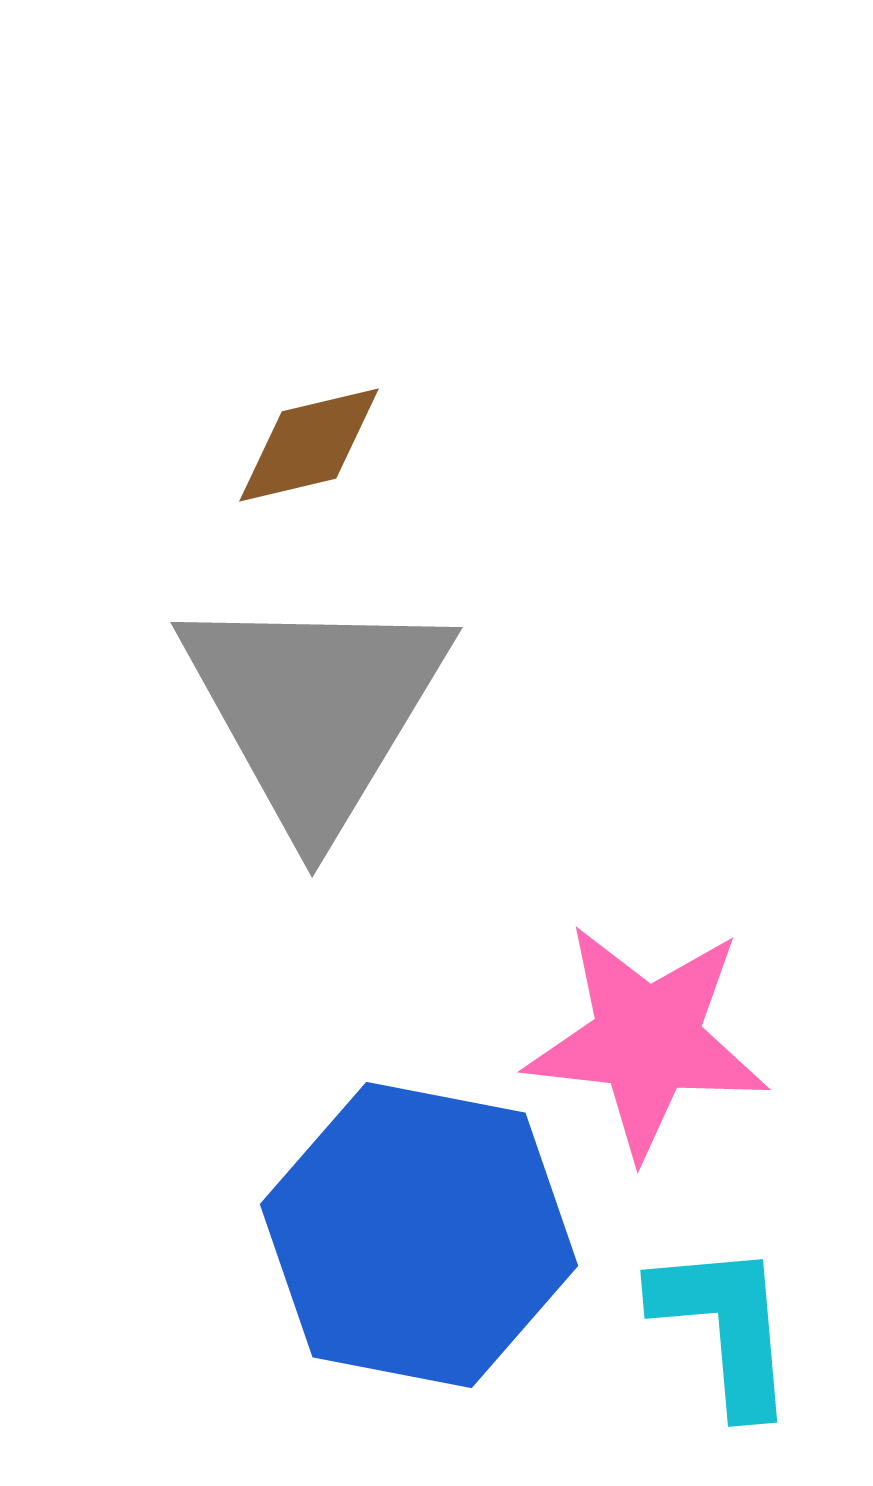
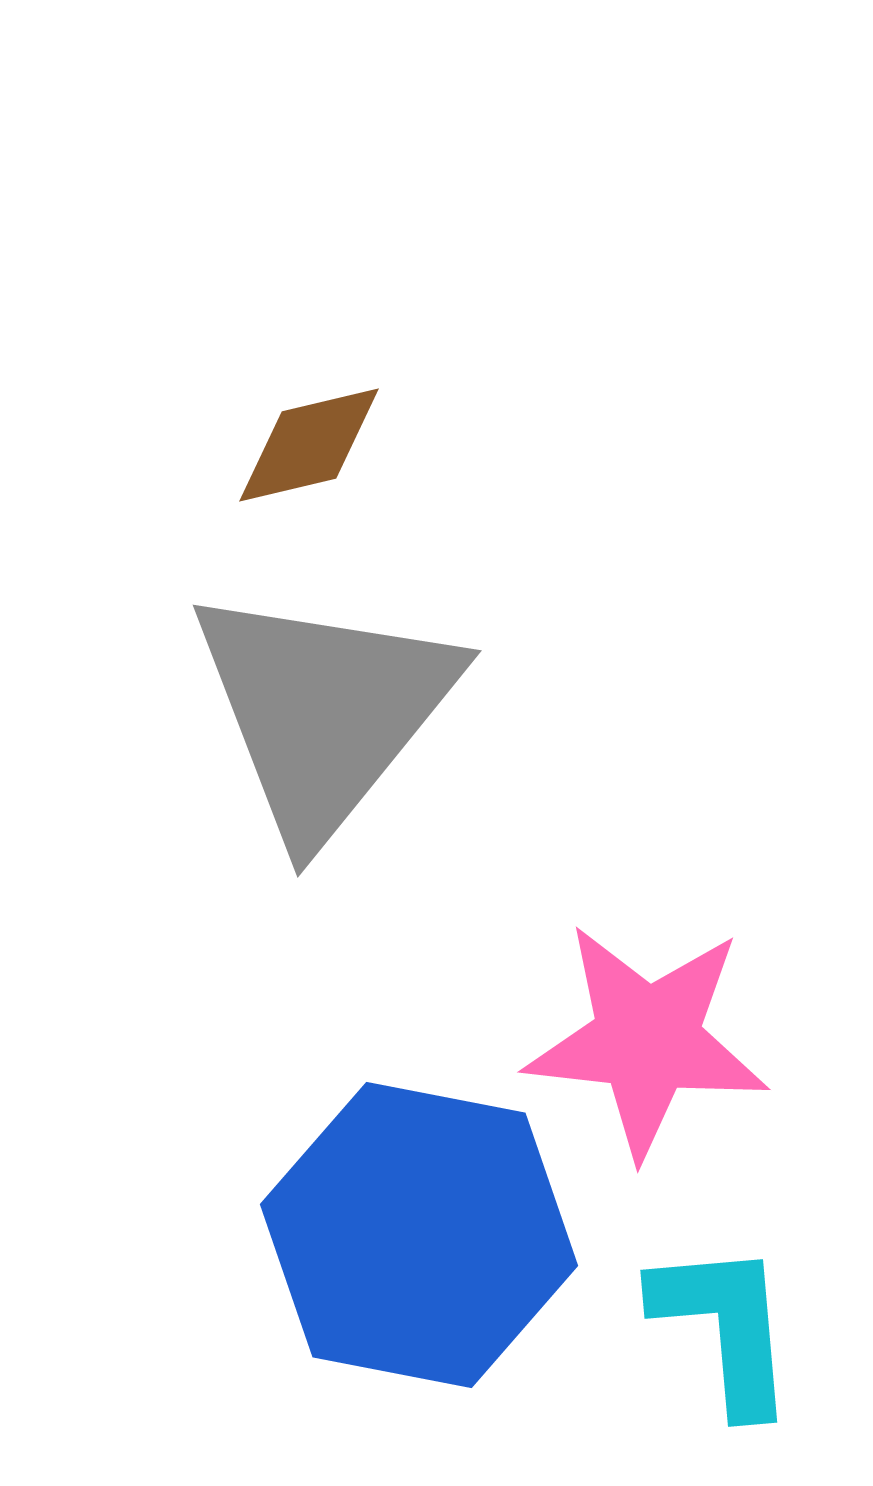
gray triangle: moved 9 px right, 2 px down; rotated 8 degrees clockwise
